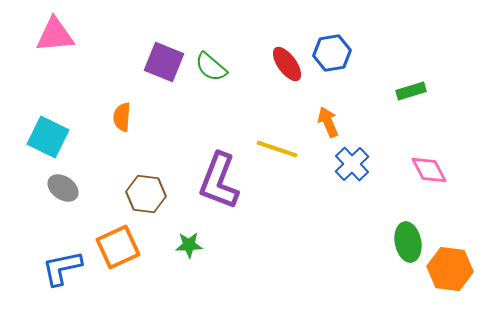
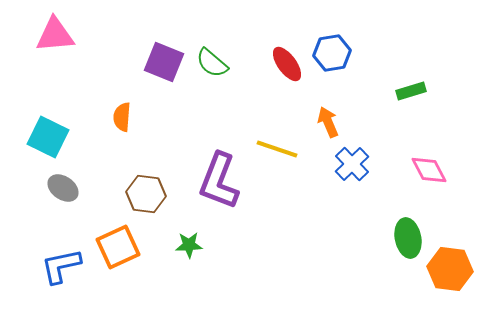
green semicircle: moved 1 px right, 4 px up
green ellipse: moved 4 px up
blue L-shape: moved 1 px left, 2 px up
